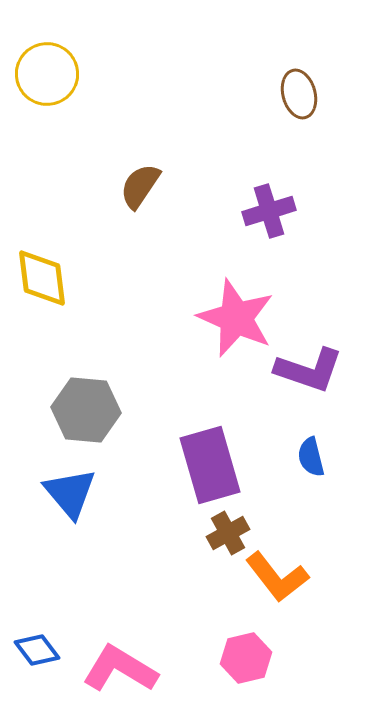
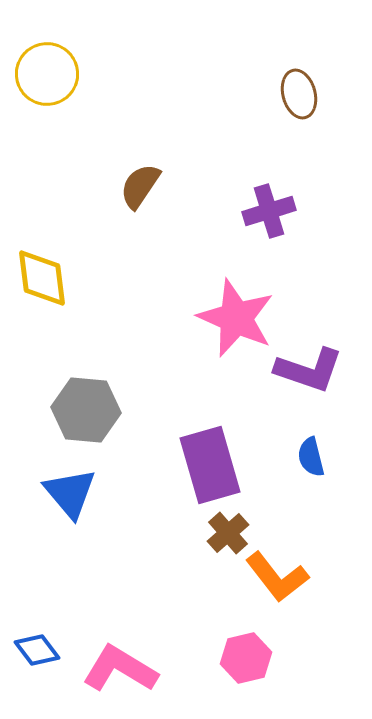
brown cross: rotated 12 degrees counterclockwise
